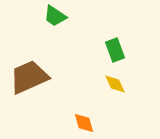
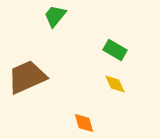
green trapezoid: rotated 95 degrees clockwise
green rectangle: rotated 40 degrees counterclockwise
brown trapezoid: moved 2 px left
